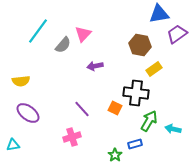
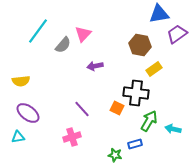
orange square: moved 2 px right
cyan triangle: moved 5 px right, 8 px up
green star: rotated 24 degrees counterclockwise
